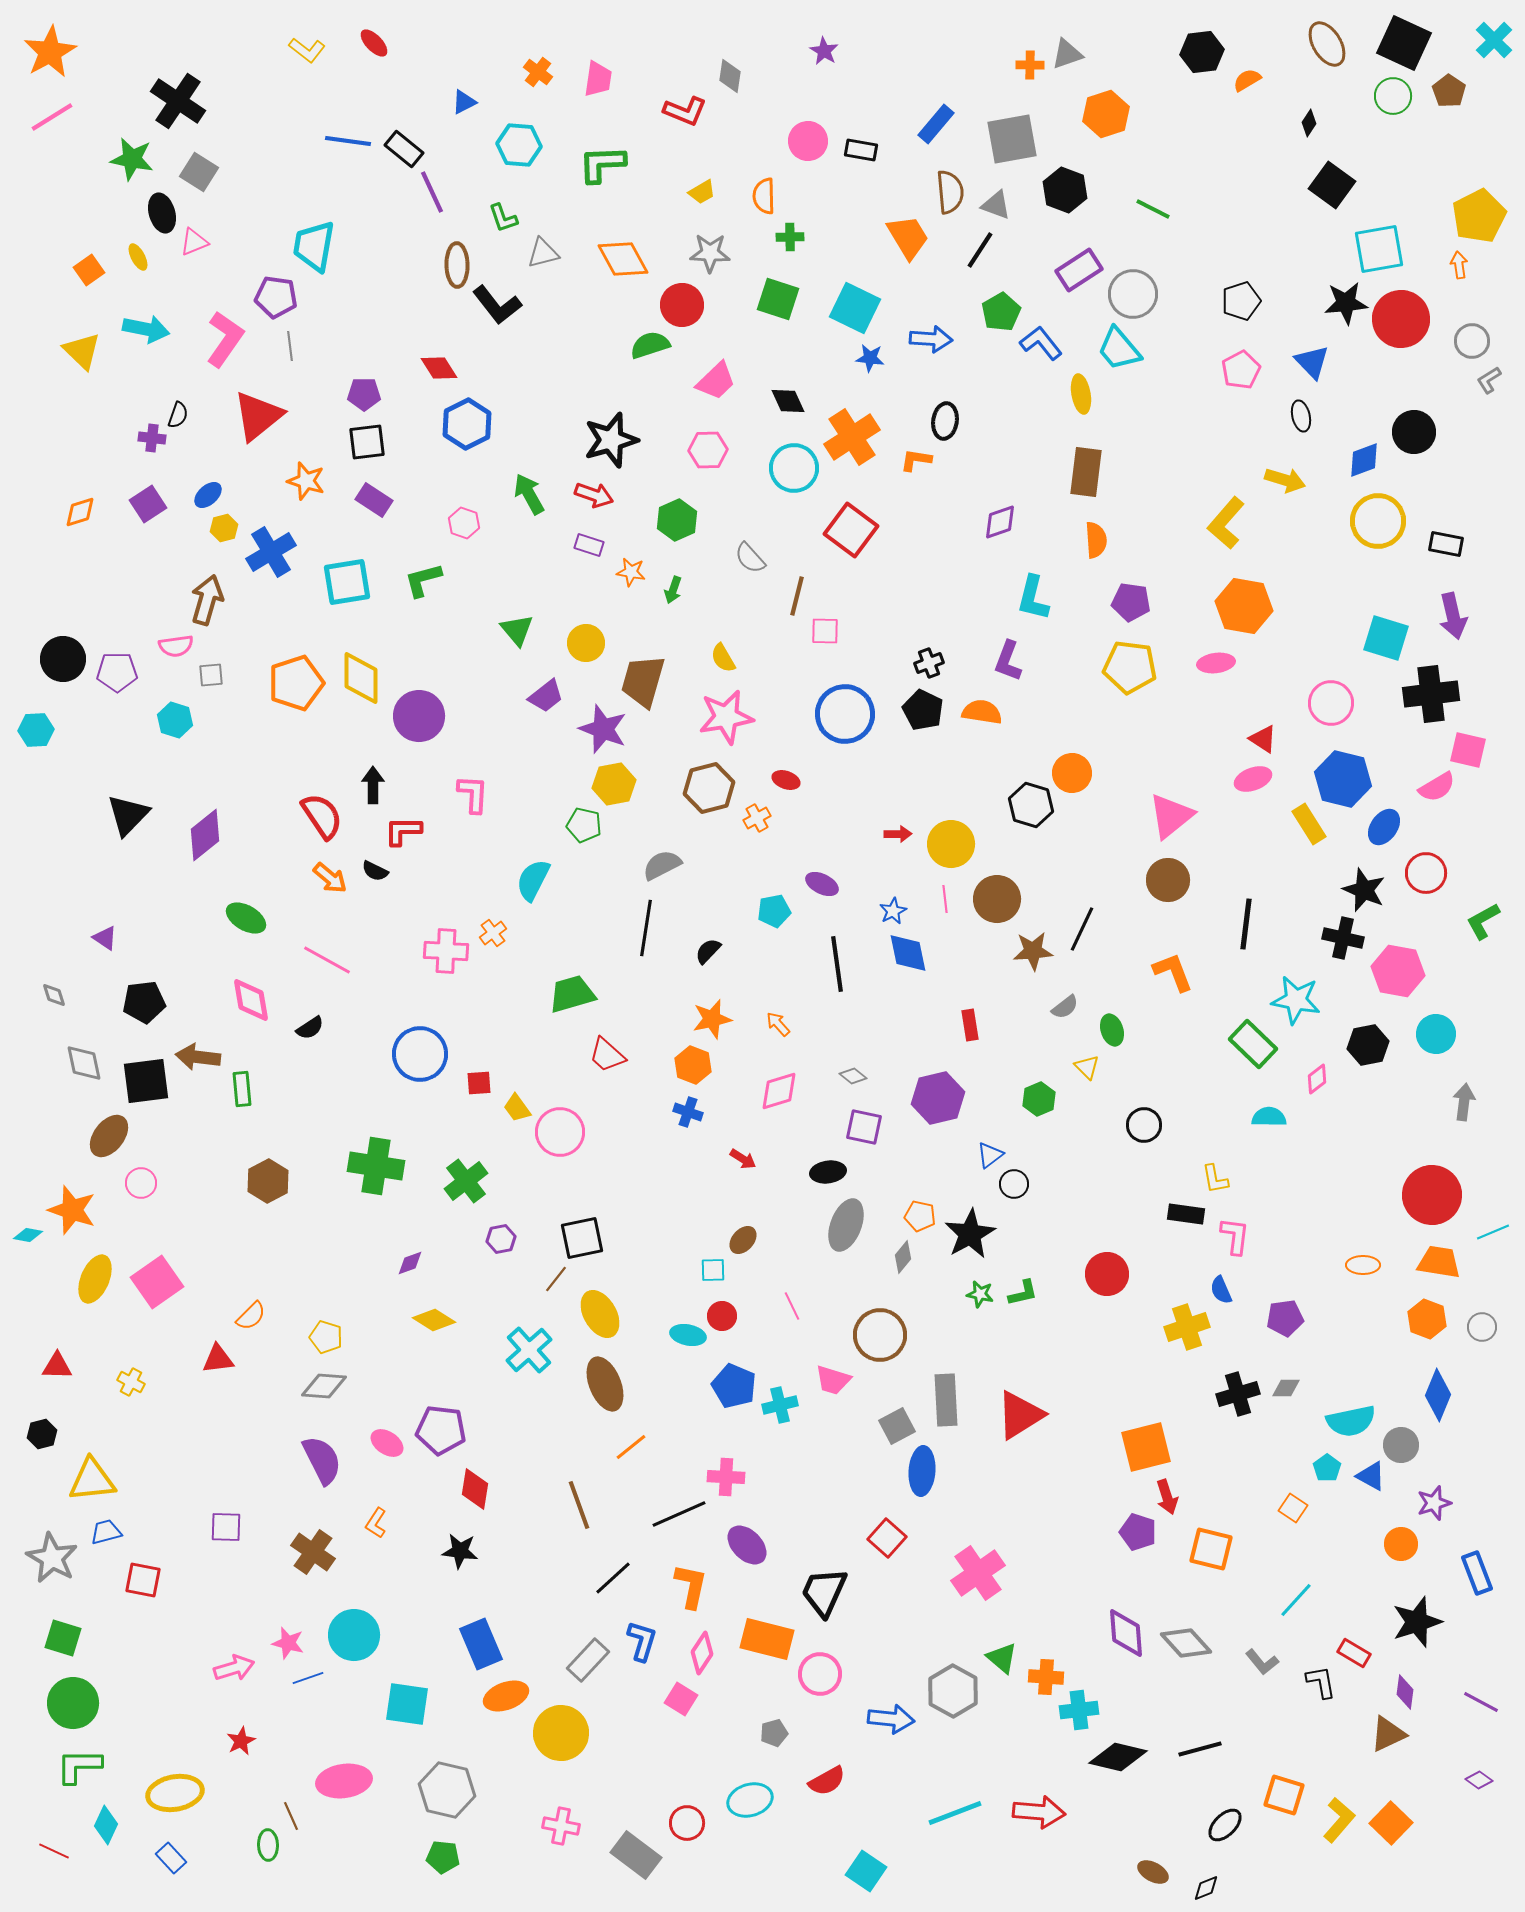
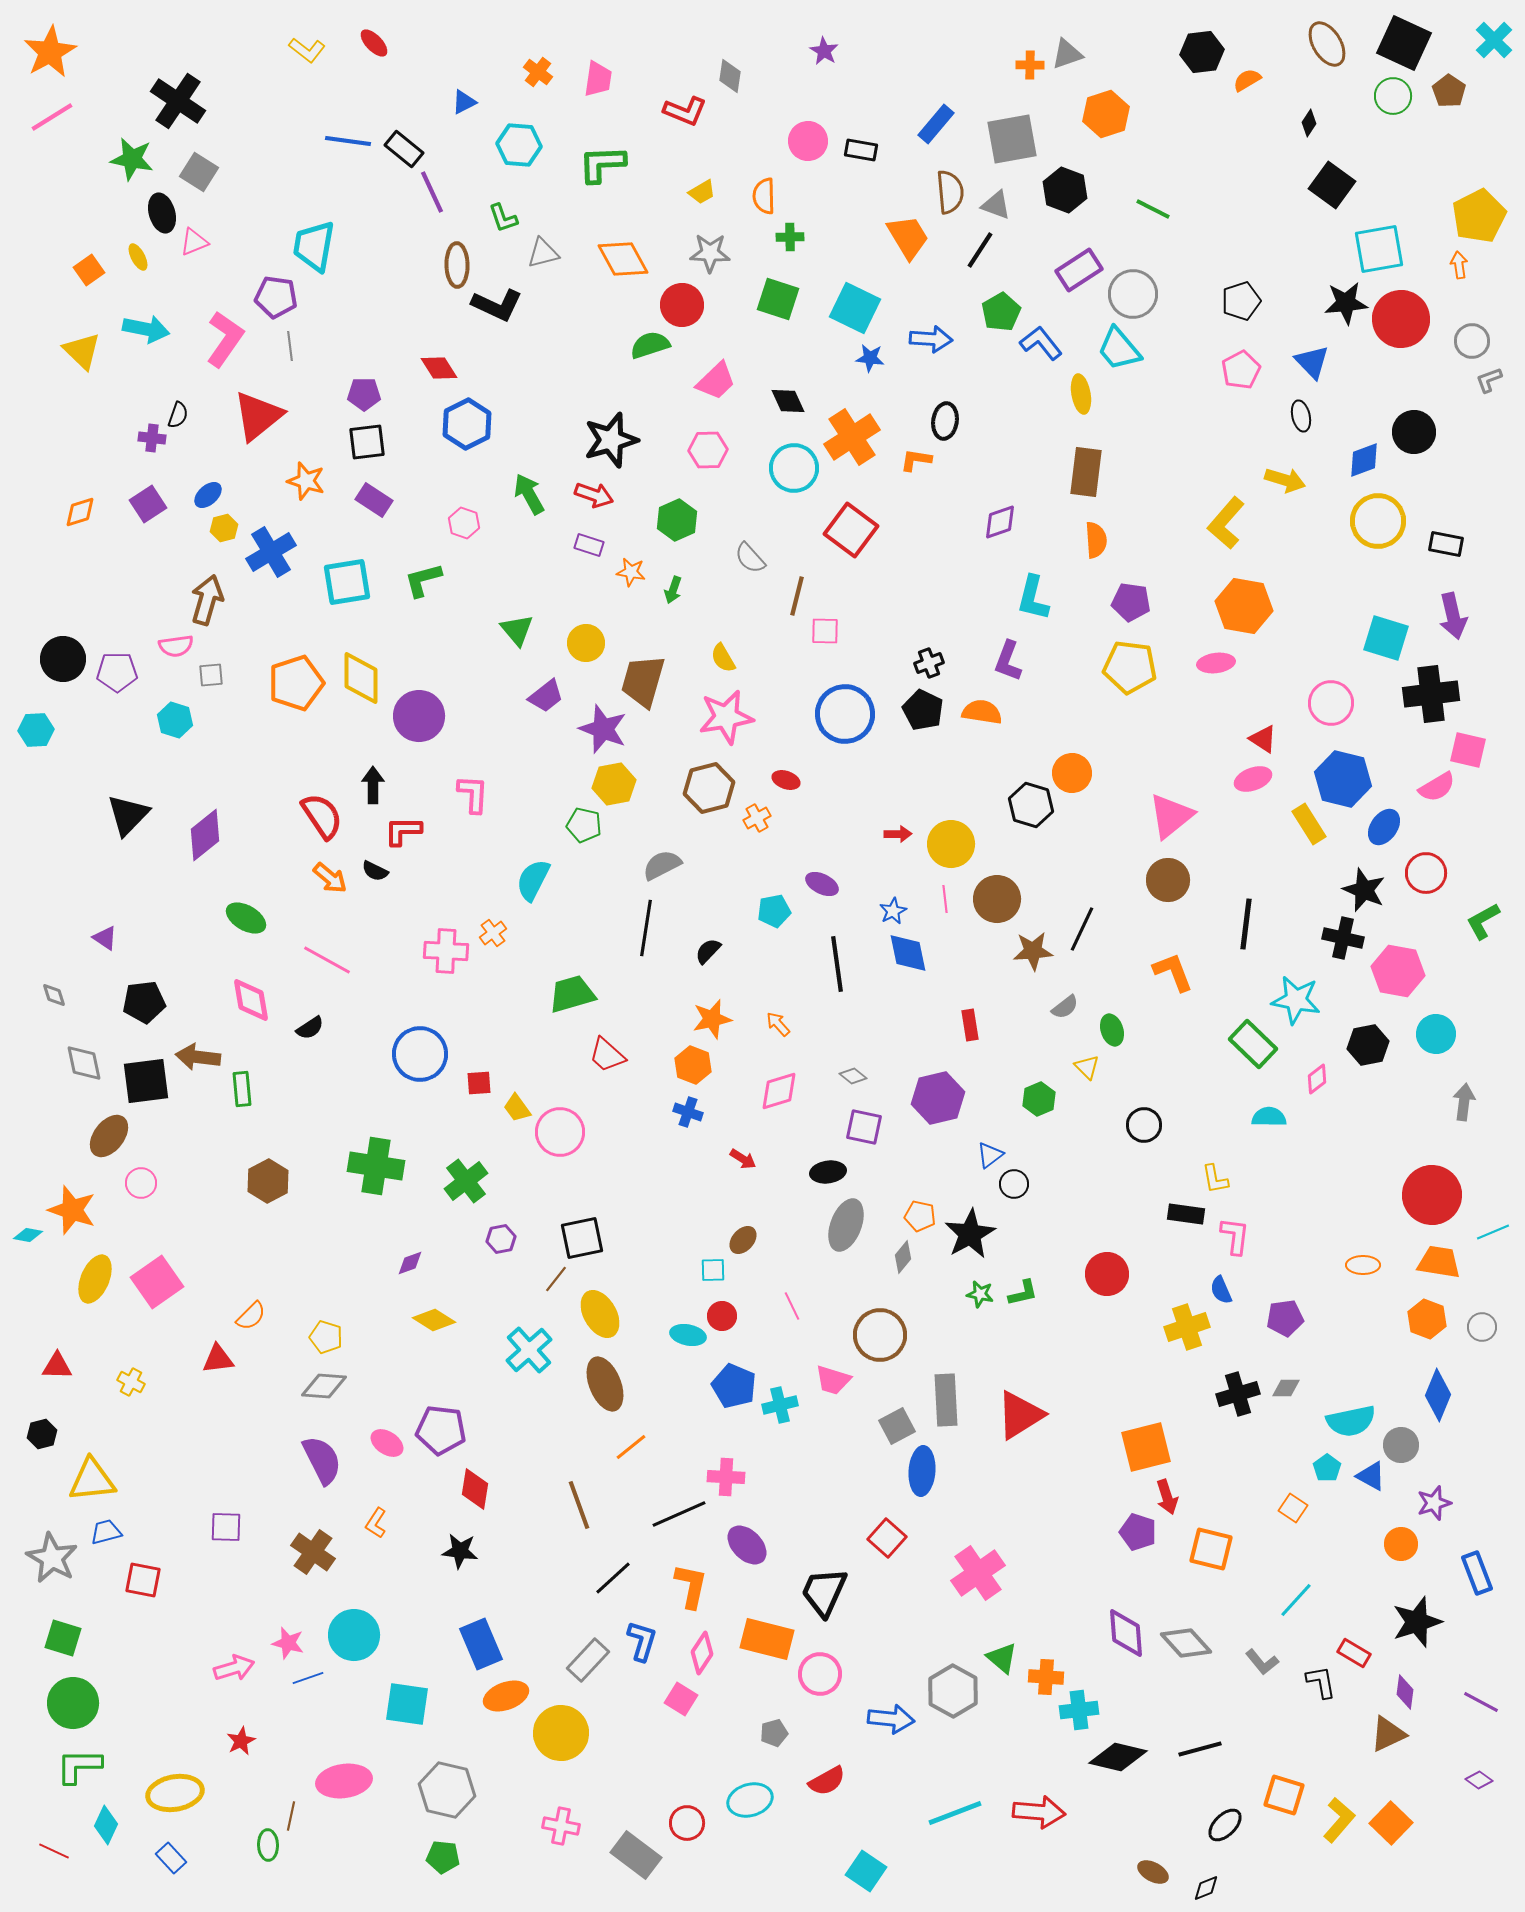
black L-shape at (497, 305): rotated 27 degrees counterclockwise
gray L-shape at (1489, 380): rotated 12 degrees clockwise
brown line at (291, 1816): rotated 36 degrees clockwise
